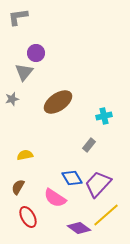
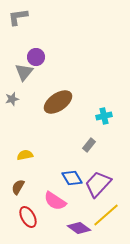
purple circle: moved 4 px down
pink semicircle: moved 3 px down
